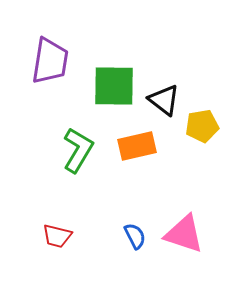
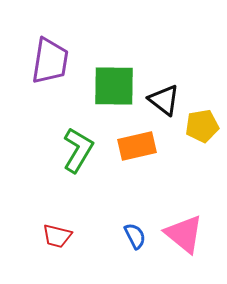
pink triangle: rotated 21 degrees clockwise
